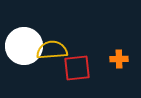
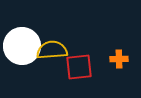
white circle: moved 2 px left
red square: moved 2 px right, 1 px up
